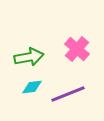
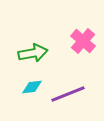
pink cross: moved 6 px right, 8 px up
green arrow: moved 4 px right, 4 px up
